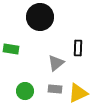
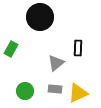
green rectangle: rotated 70 degrees counterclockwise
